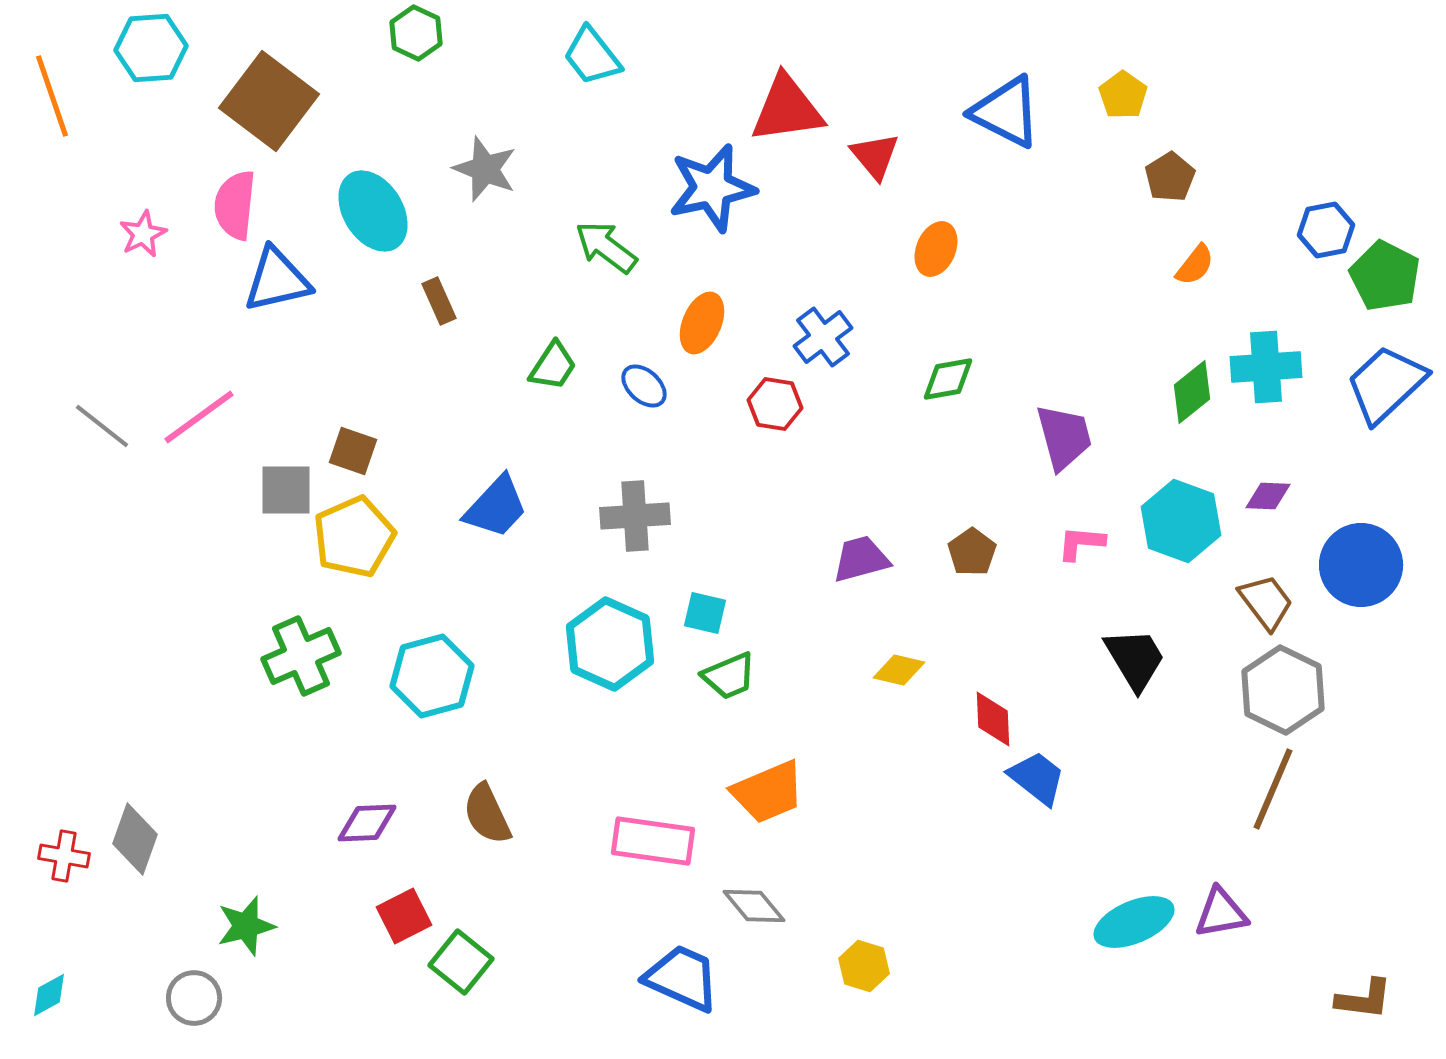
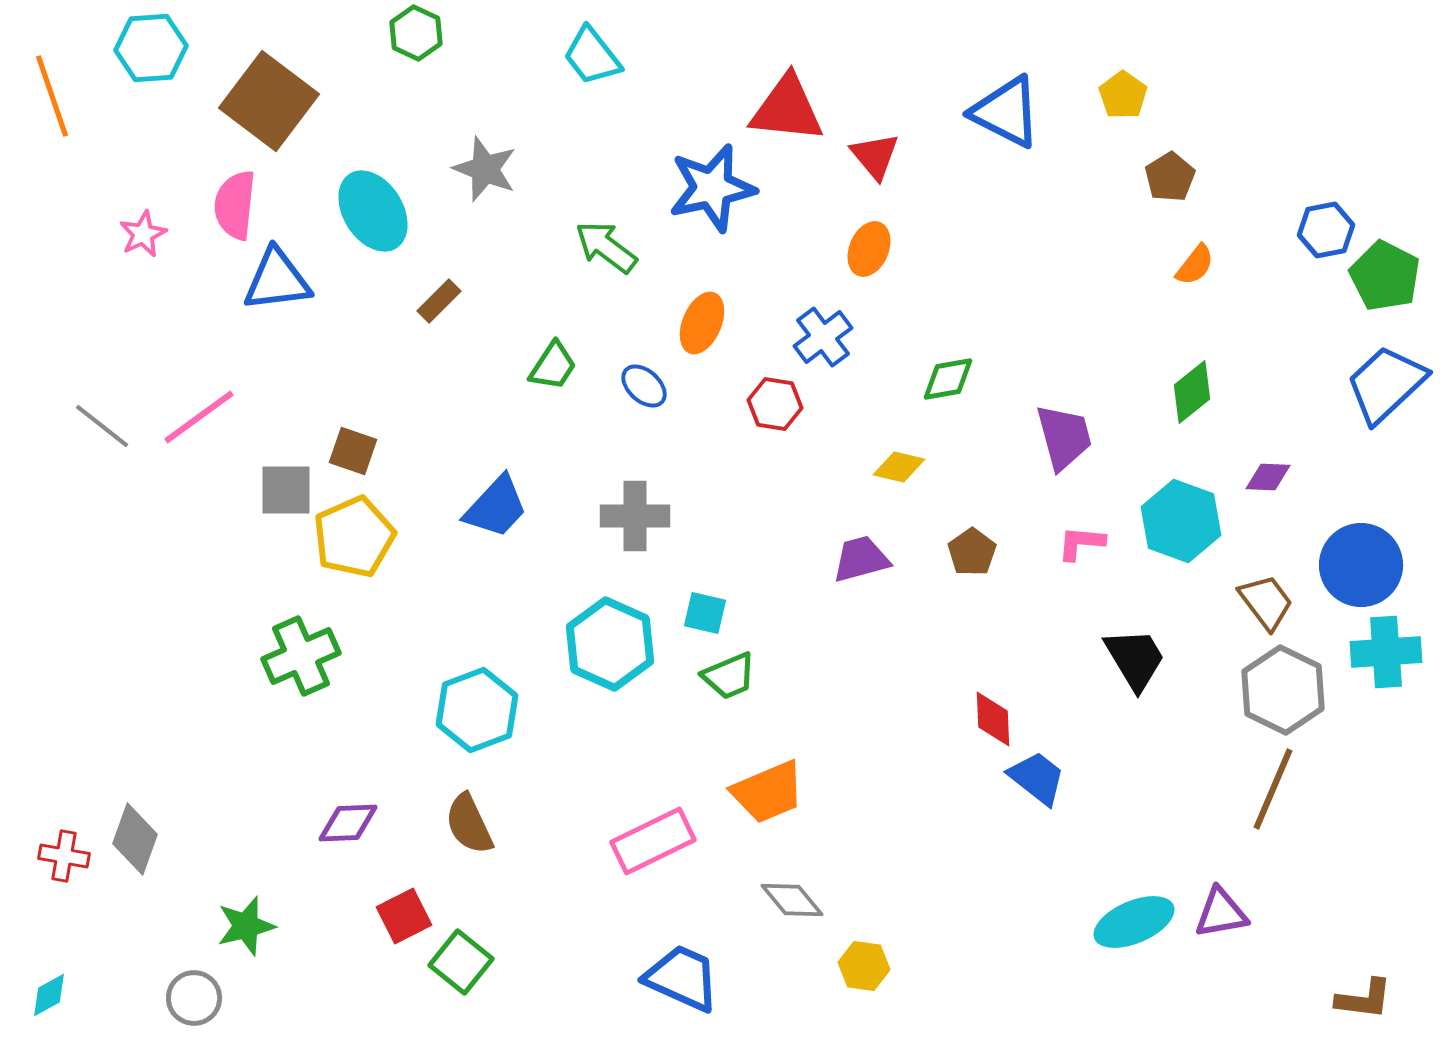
red triangle at (787, 109): rotated 14 degrees clockwise
orange ellipse at (936, 249): moved 67 px left
blue triangle at (277, 280): rotated 6 degrees clockwise
brown rectangle at (439, 301): rotated 69 degrees clockwise
cyan cross at (1266, 367): moved 120 px right, 285 px down
purple diamond at (1268, 496): moved 19 px up
gray cross at (635, 516): rotated 4 degrees clockwise
yellow diamond at (899, 670): moved 203 px up
cyan hexagon at (432, 676): moved 45 px right, 34 px down; rotated 6 degrees counterclockwise
brown semicircle at (487, 814): moved 18 px left, 10 px down
purple diamond at (367, 823): moved 19 px left
pink rectangle at (653, 841): rotated 34 degrees counterclockwise
gray diamond at (754, 906): moved 38 px right, 6 px up
yellow hexagon at (864, 966): rotated 9 degrees counterclockwise
